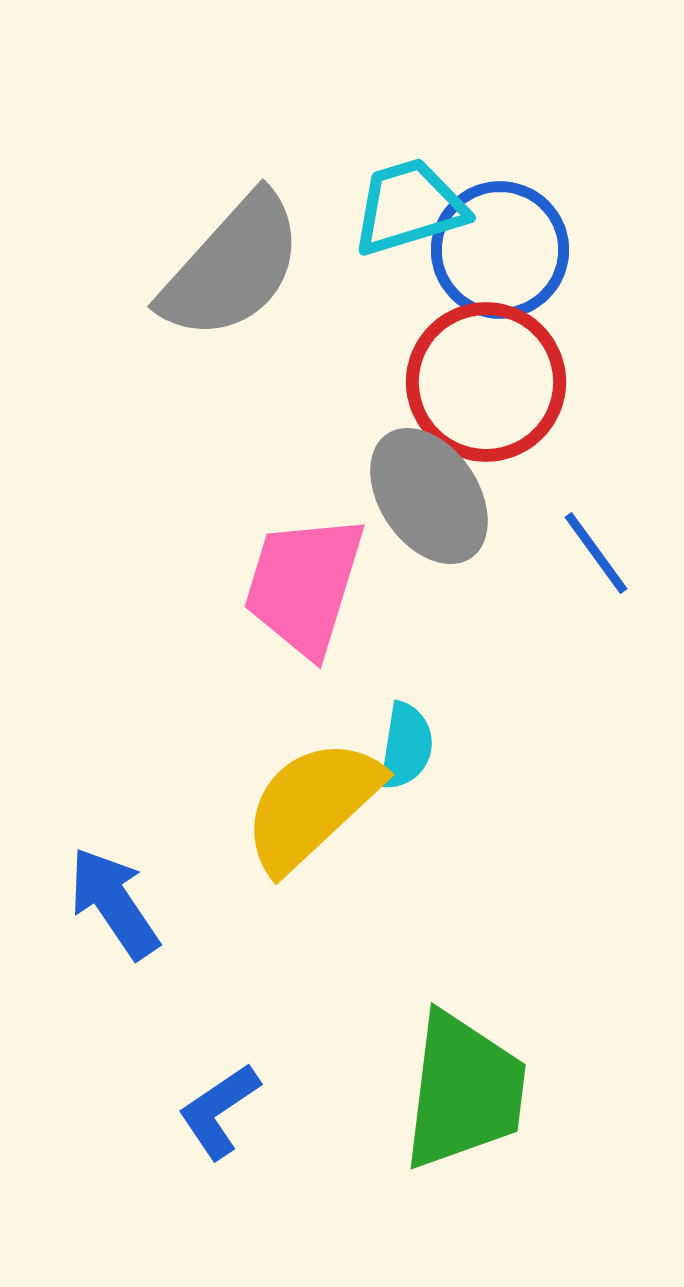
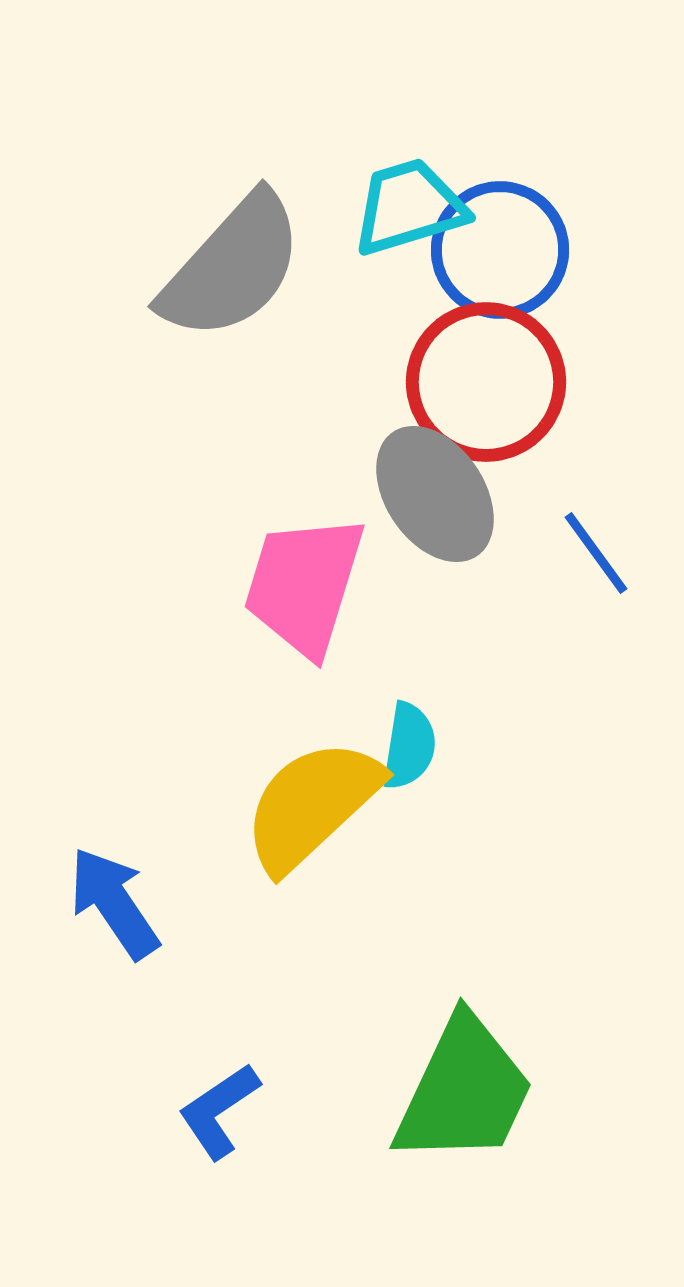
gray ellipse: moved 6 px right, 2 px up
cyan semicircle: moved 3 px right
green trapezoid: rotated 18 degrees clockwise
